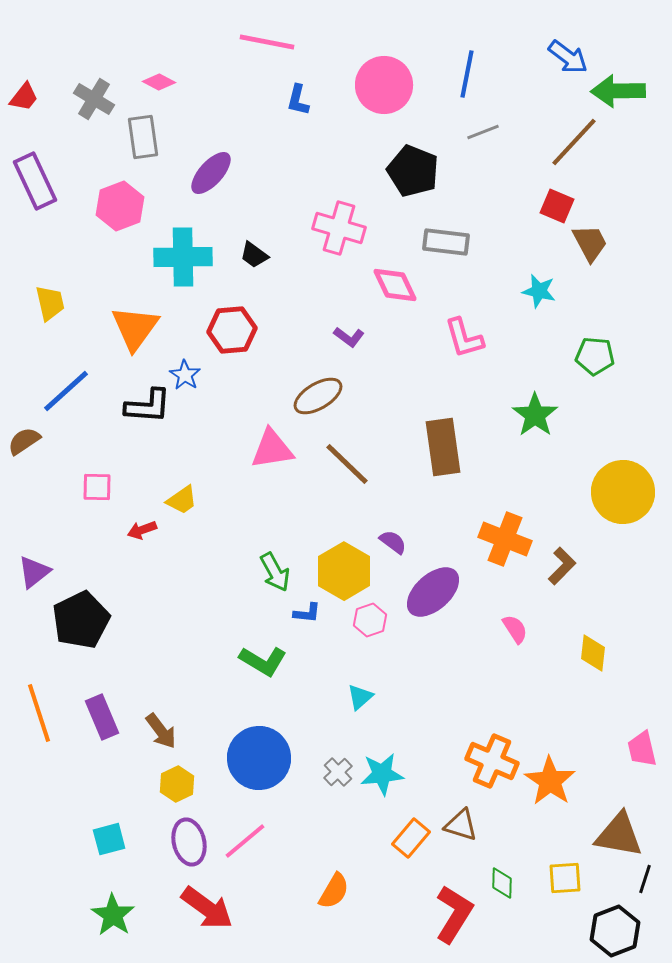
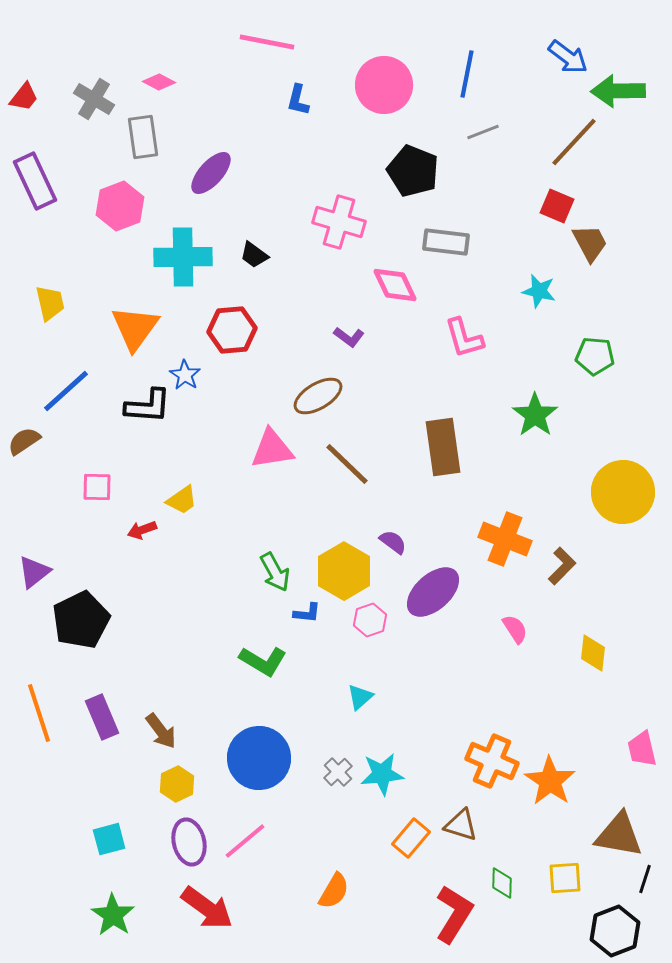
pink cross at (339, 228): moved 6 px up
